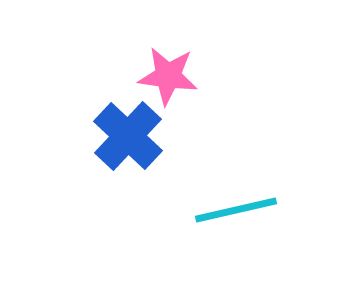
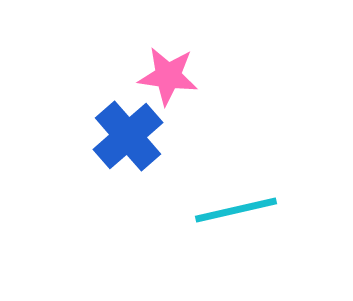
blue cross: rotated 6 degrees clockwise
